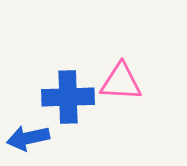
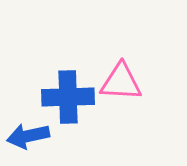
blue arrow: moved 2 px up
